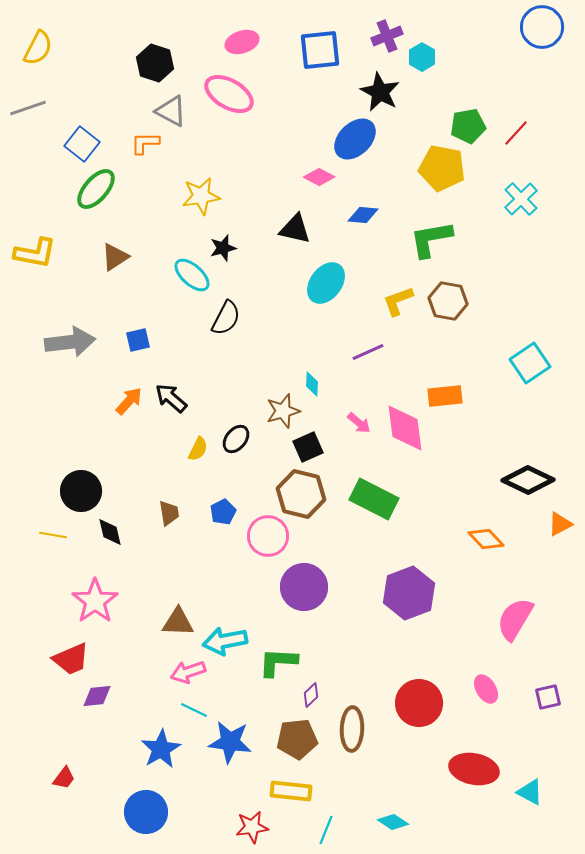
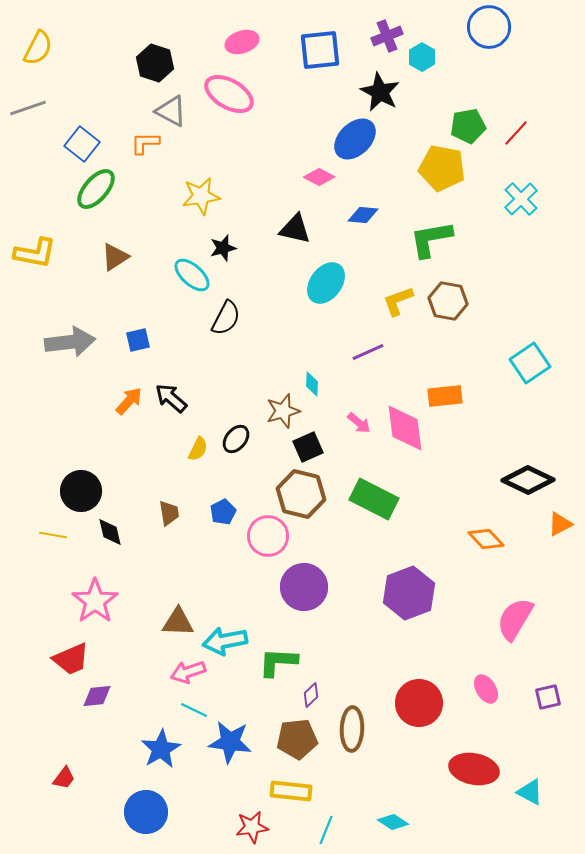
blue circle at (542, 27): moved 53 px left
